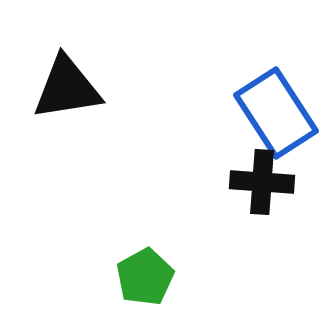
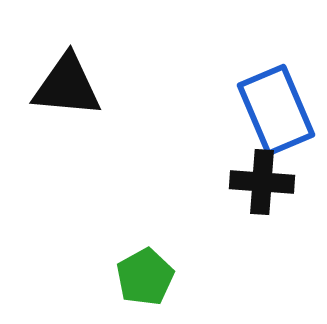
black triangle: moved 2 px up; rotated 14 degrees clockwise
blue rectangle: moved 3 px up; rotated 10 degrees clockwise
